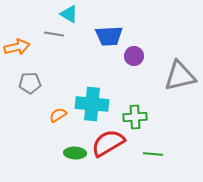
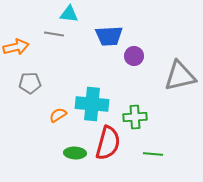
cyan triangle: rotated 24 degrees counterclockwise
orange arrow: moved 1 px left
red semicircle: rotated 136 degrees clockwise
